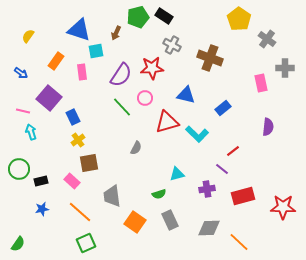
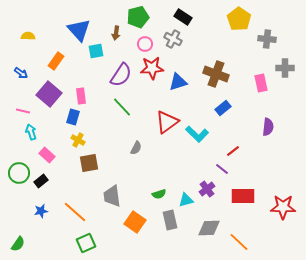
black rectangle at (164, 16): moved 19 px right, 1 px down
blue triangle at (79, 30): rotated 30 degrees clockwise
brown arrow at (116, 33): rotated 16 degrees counterclockwise
yellow semicircle at (28, 36): rotated 56 degrees clockwise
gray cross at (267, 39): rotated 30 degrees counterclockwise
gray cross at (172, 45): moved 1 px right, 6 px up
brown cross at (210, 58): moved 6 px right, 16 px down
pink rectangle at (82, 72): moved 1 px left, 24 px down
blue triangle at (186, 95): moved 8 px left, 13 px up; rotated 30 degrees counterclockwise
purple square at (49, 98): moved 4 px up
pink circle at (145, 98): moved 54 px up
blue rectangle at (73, 117): rotated 42 degrees clockwise
red triangle at (167, 122): rotated 20 degrees counterclockwise
yellow cross at (78, 140): rotated 24 degrees counterclockwise
green circle at (19, 169): moved 4 px down
cyan triangle at (177, 174): moved 9 px right, 26 px down
black rectangle at (41, 181): rotated 24 degrees counterclockwise
pink rectangle at (72, 181): moved 25 px left, 26 px up
purple cross at (207, 189): rotated 28 degrees counterclockwise
red rectangle at (243, 196): rotated 15 degrees clockwise
blue star at (42, 209): moved 1 px left, 2 px down
orange line at (80, 212): moved 5 px left
gray rectangle at (170, 220): rotated 12 degrees clockwise
